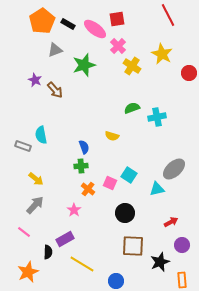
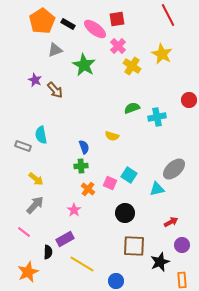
green star: rotated 25 degrees counterclockwise
red circle: moved 27 px down
brown square: moved 1 px right
